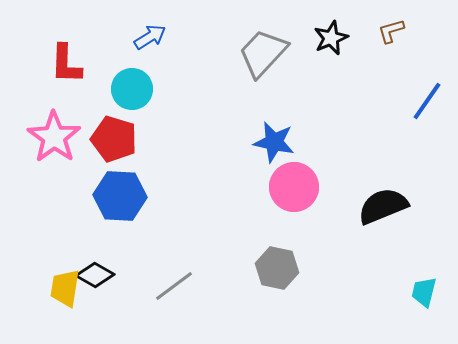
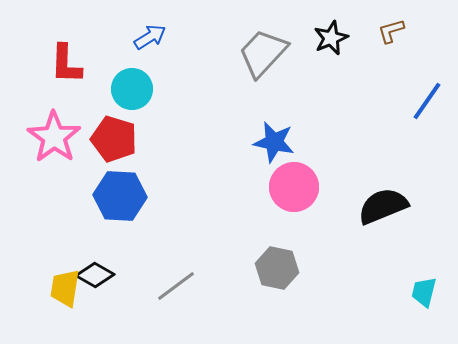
gray line: moved 2 px right
